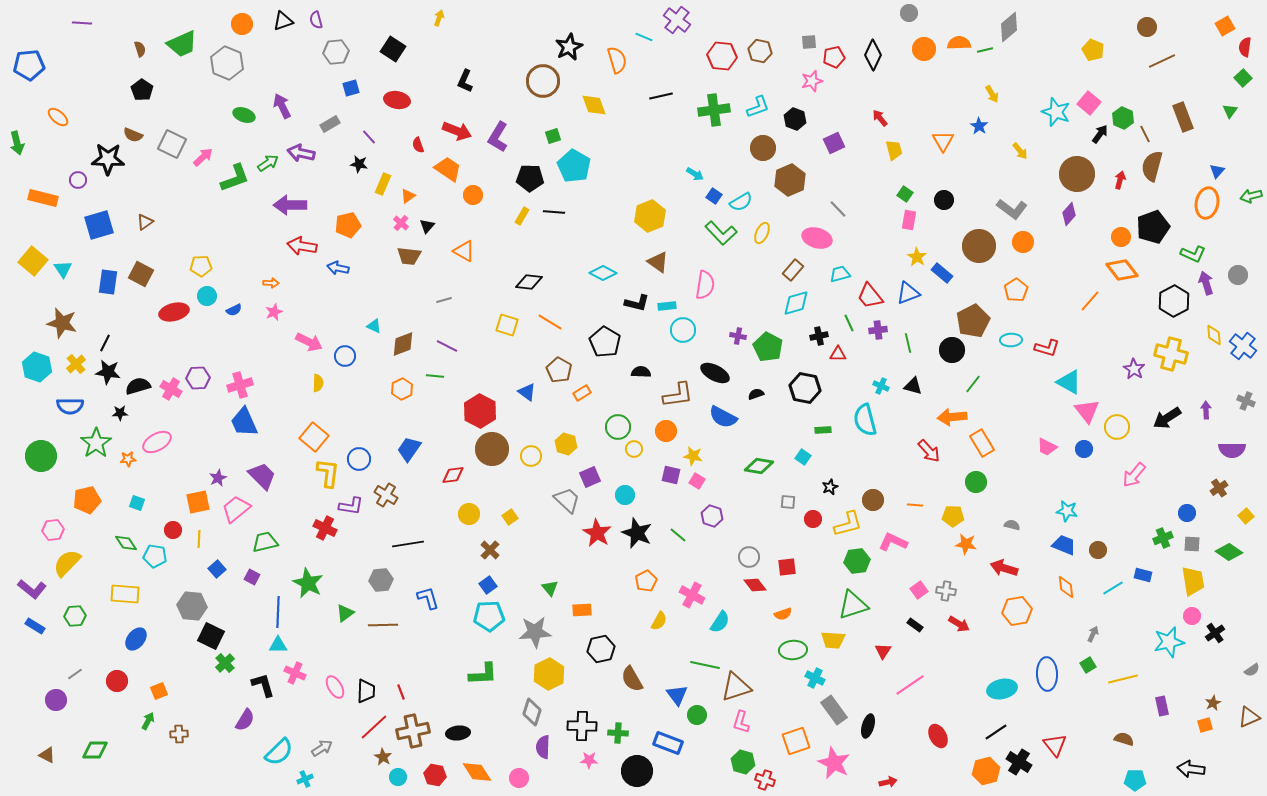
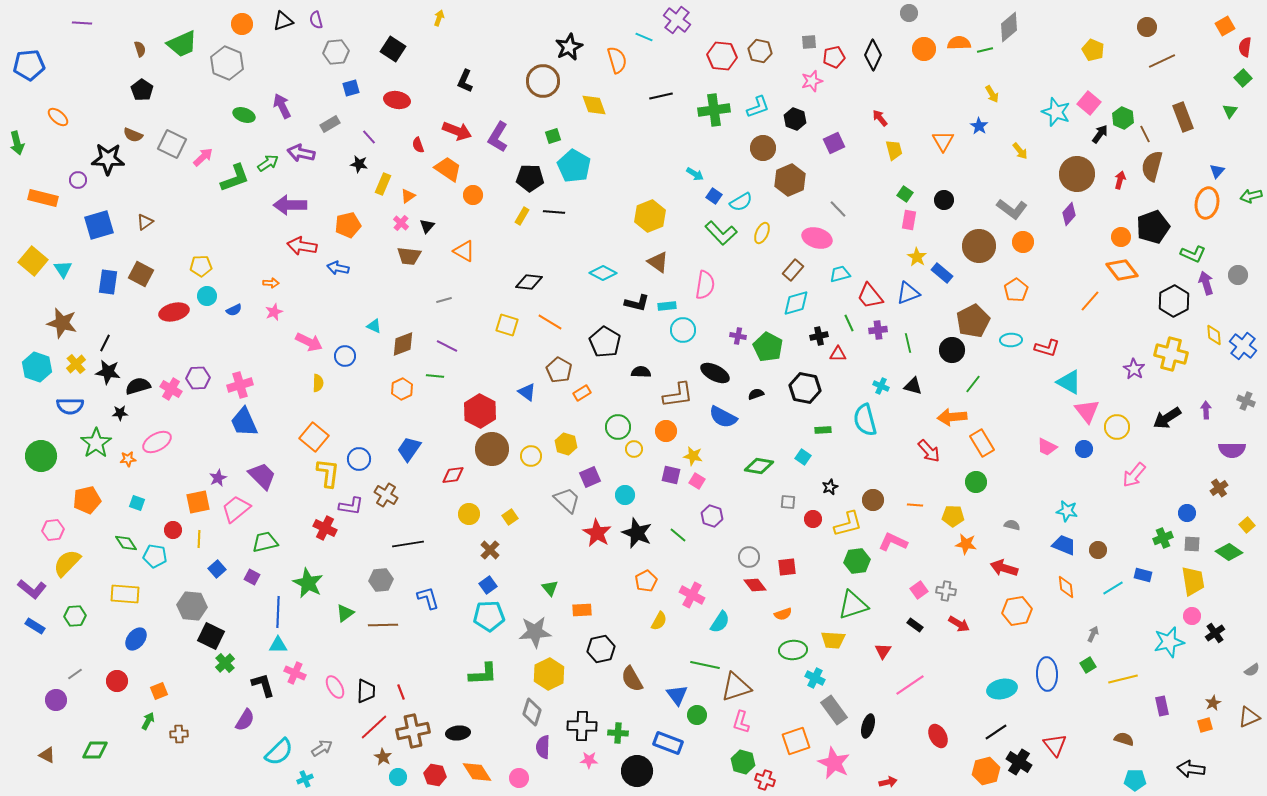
yellow square at (1246, 516): moved 1 px right, 9 px down
